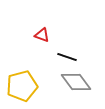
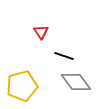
red triangle: moved 1 px left, 3 px up; rotated 35 degrees clockwise
black line: moved 3 px left, 1 px up
